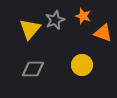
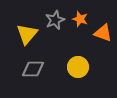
orange star: moved 3 px left, 3 px down
yellow triangle: moved 3 px left, 5 px down
yellow circle: moved 4 px left, 2 px down
